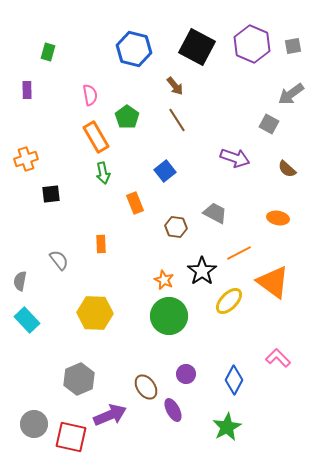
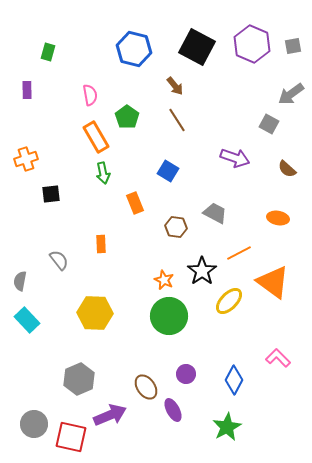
blue square at (165, 171): moved 3 px right; rotated 20 degrees counterclockwise
